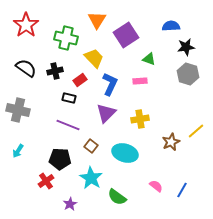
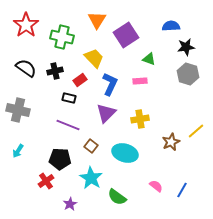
green cross: moved 4 px left, 1 px up
